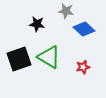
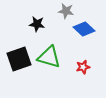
green triangle: rotated 15 degrees counterclockwise
